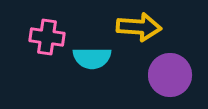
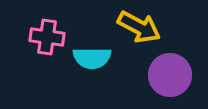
yellow arrow: rotated 24 degrees clockwise
